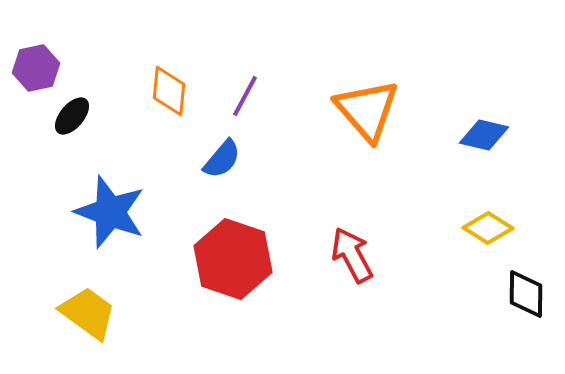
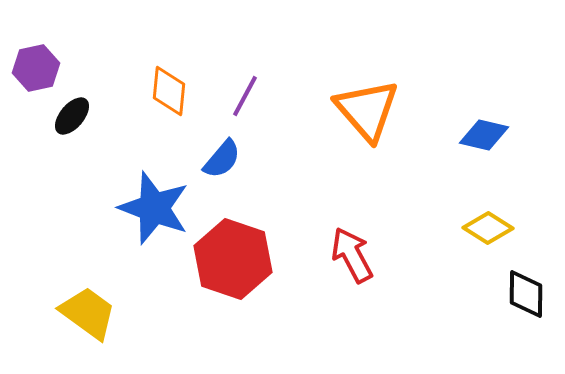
blue star: moved 44 px right, 4 px up
